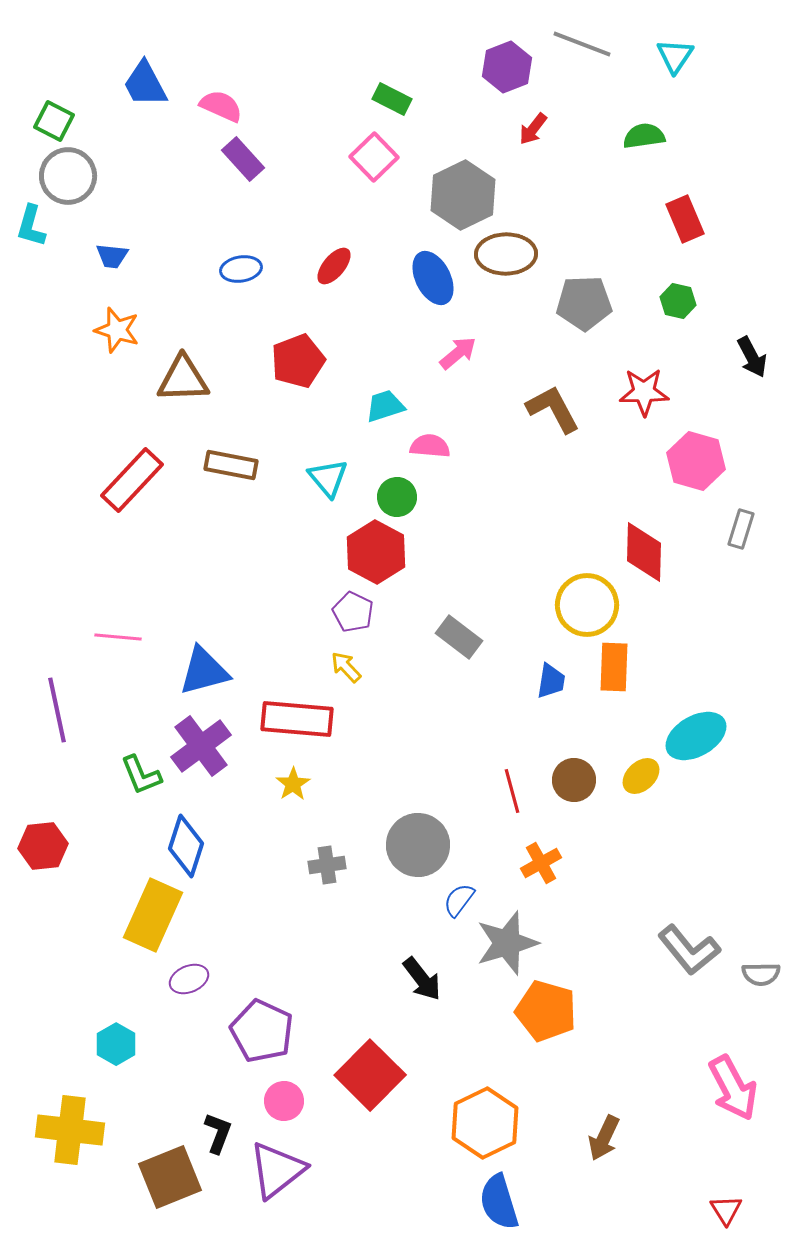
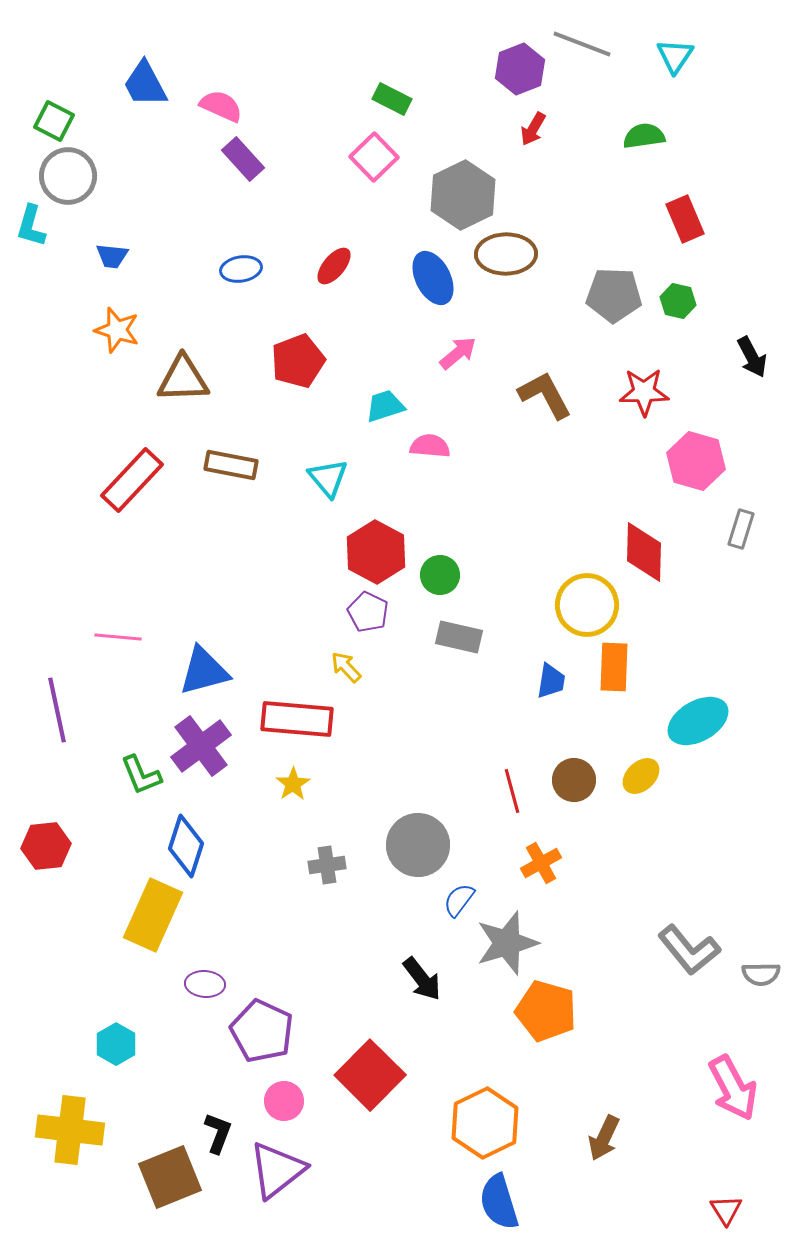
purple hexagon at (507, 67): moved 13 px right, 2 px down
red arrow at (533, 129): rotated 8 degrees counterclockwise
gray pentagon at (584, 303): moved 30 px right, 8 px up; rotated 4 degrees clockwise
brown L-shape at (553, 409): moved 8 px left, 14 px up
green circle at (397, 497): moved 43 px right, 78 px down
purple pentagon at (353, 612): moved 15 px right
gray rectangle at (459, 637): rotated 24 degrees counterclockwise
cyan ellipse at (696, 736): moved 2 px right, 15 px up
red hexagon at (43, 846): moved 3 px right
purple ellipse at (189, 979): moved 16 px right, 5 px down; rotated 27 degrees clockwise
